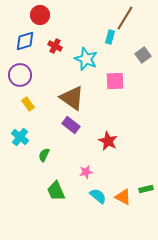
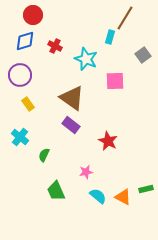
red circle: moved 7 px left
